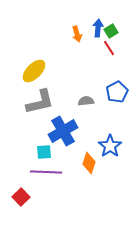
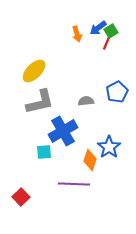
blue arrow: rotated 132 degrees counterclockwise
red line: moved 2 px left, 6 px up; rotated 56 degrees clockwise
blue star: moved 1 px left, 1 px down
orange diamond: moved 1 px right, 3 px up
purple line: moved 28 px right, 12 px down
